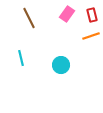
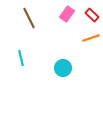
red rectangle: rotated 32 degrees counterclockwise
orange line: moved 2 px down
cyan circle: moved 2 px right, 3 px down
